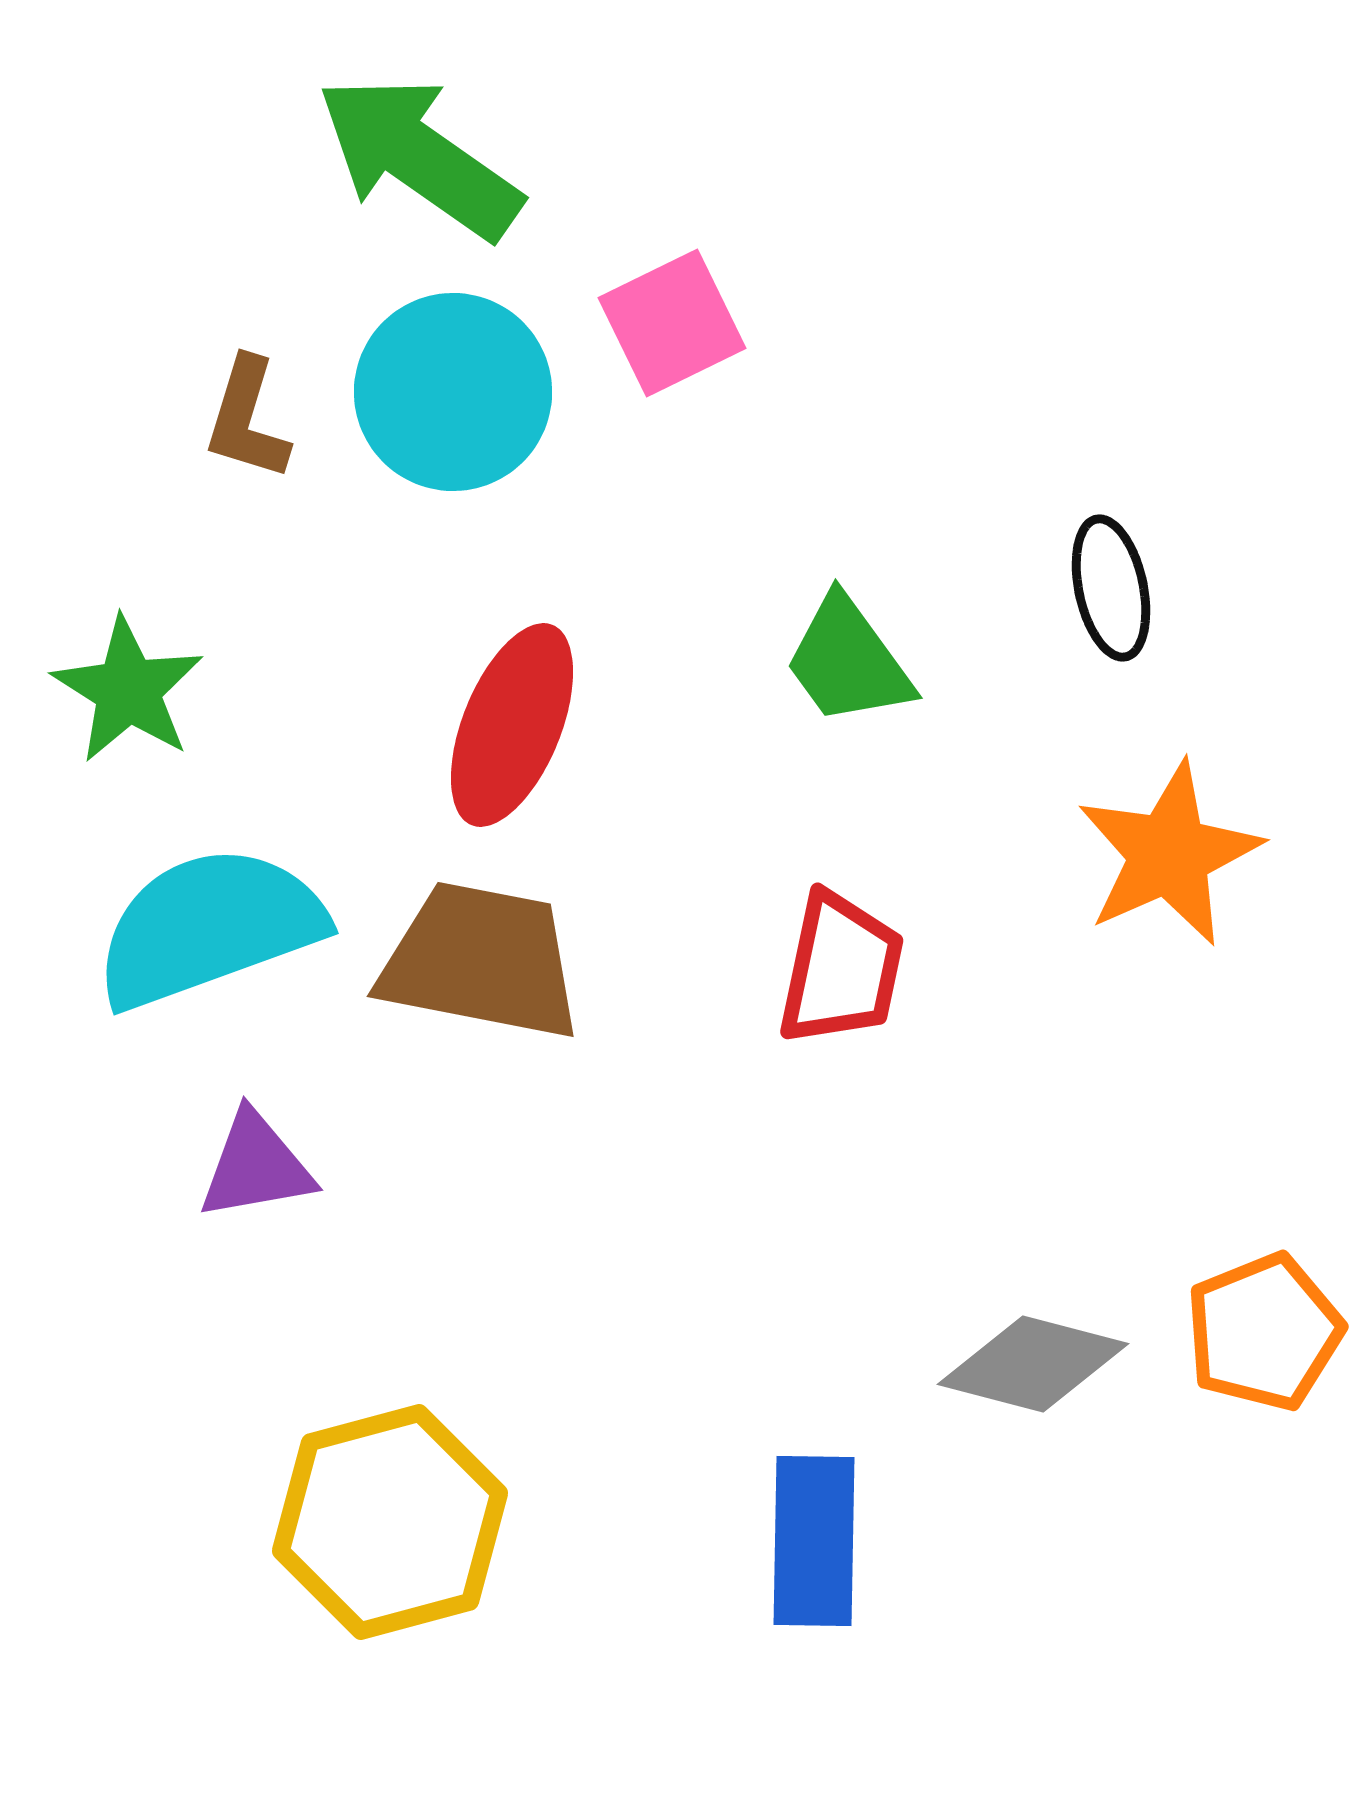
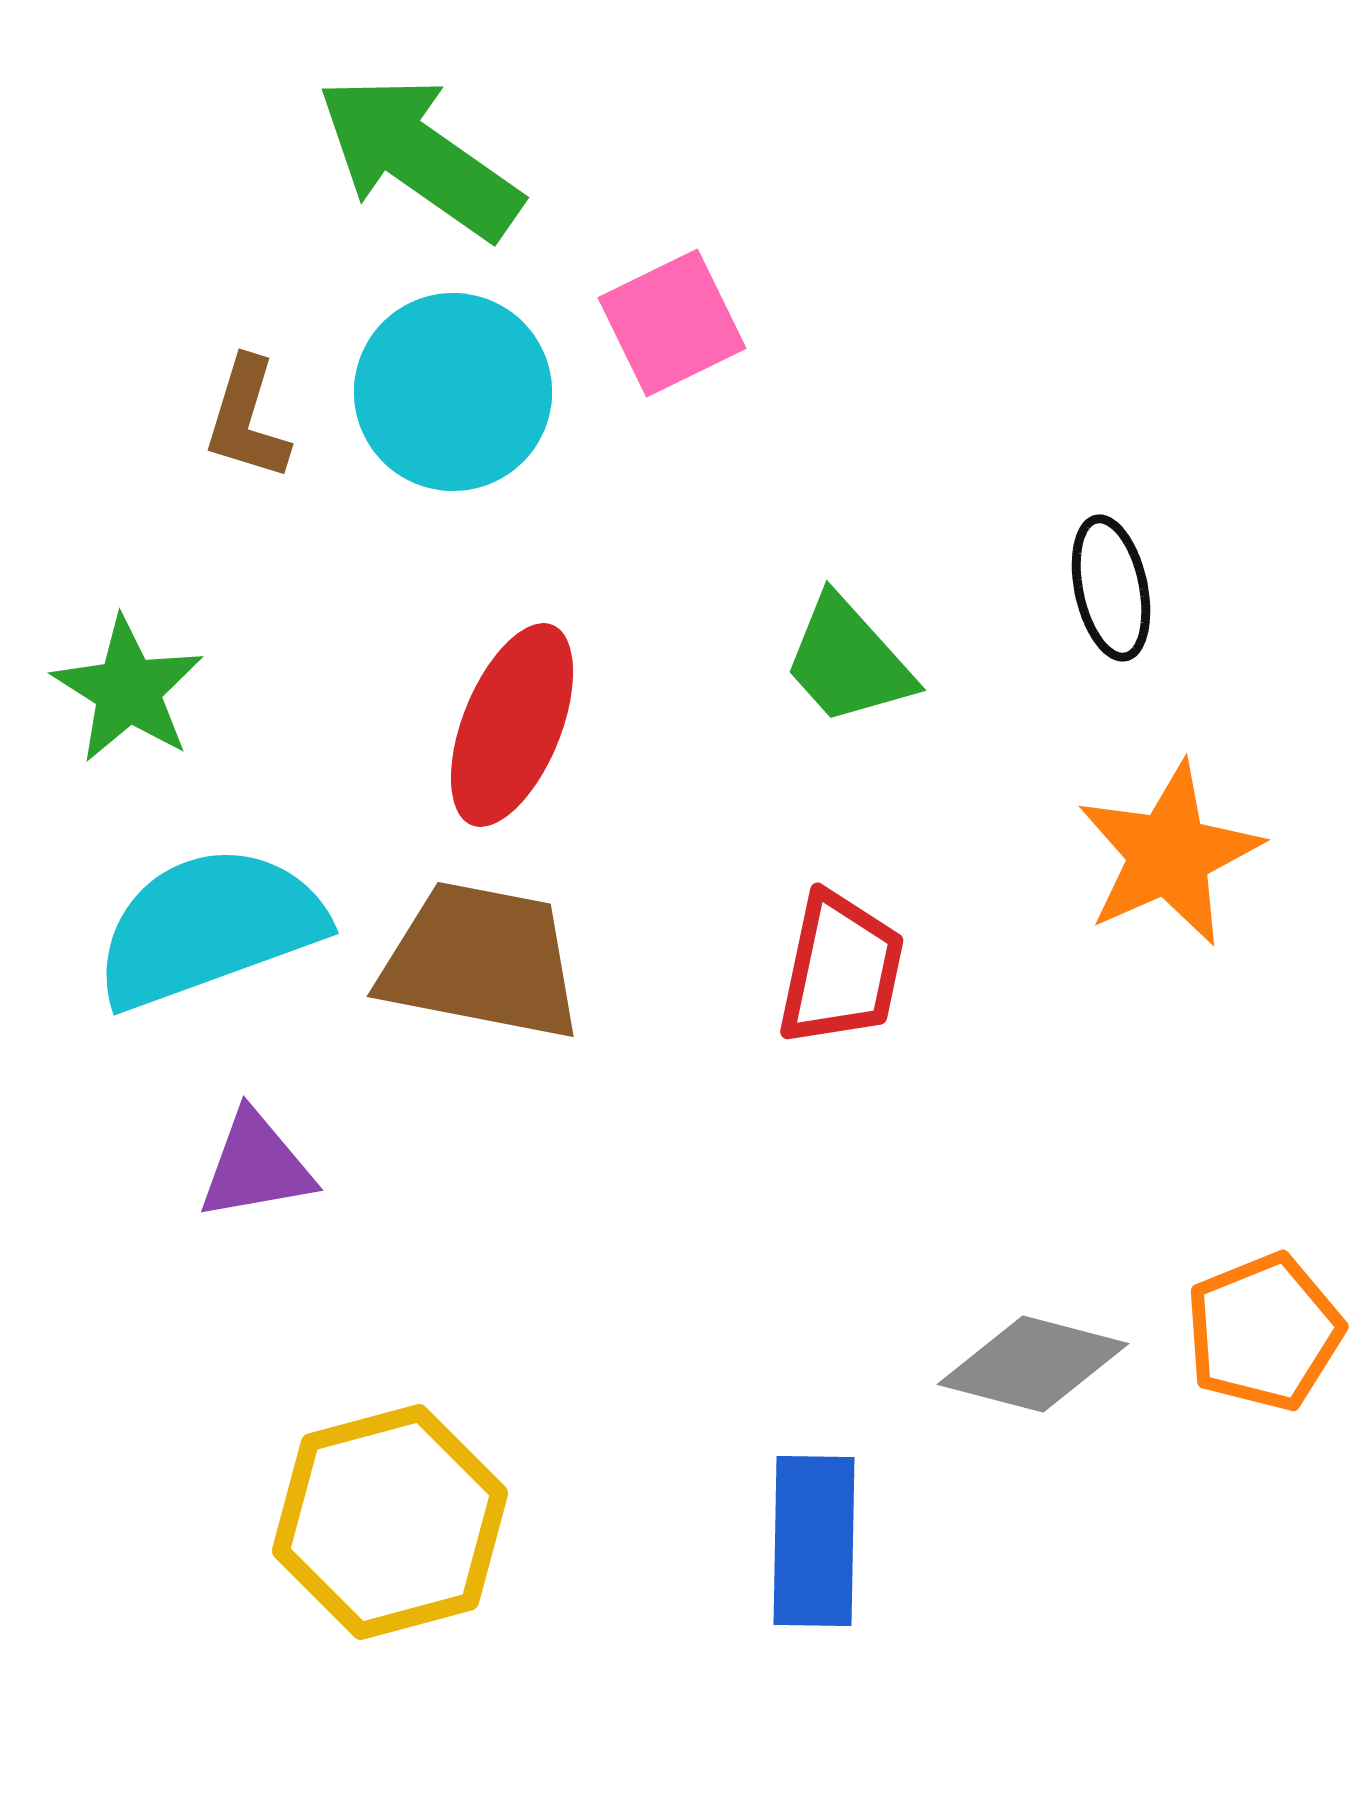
green trapezoid: rotated 6 degrees counterclockwise
